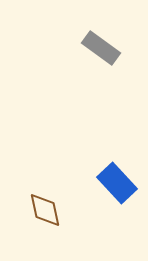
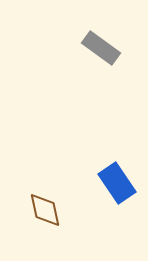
blue rectangle: rotated 9 degrees clockwise
